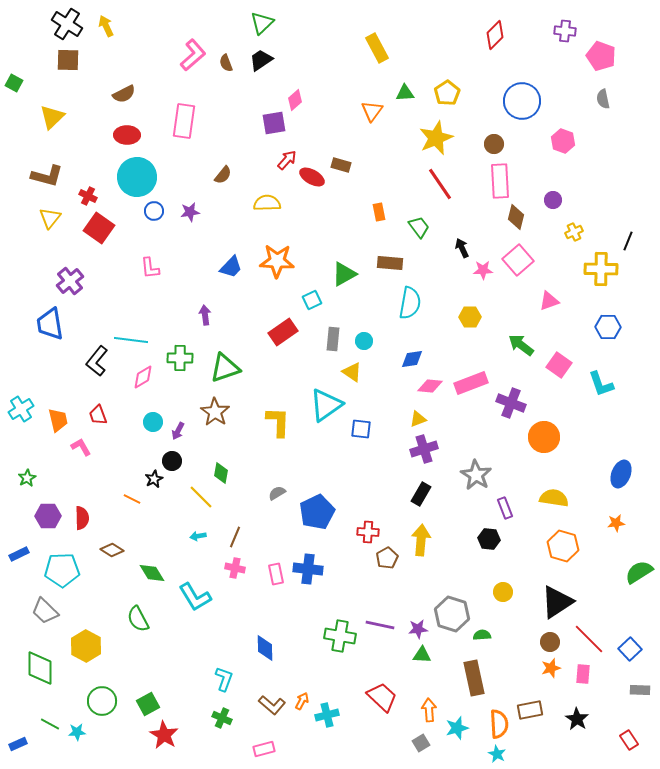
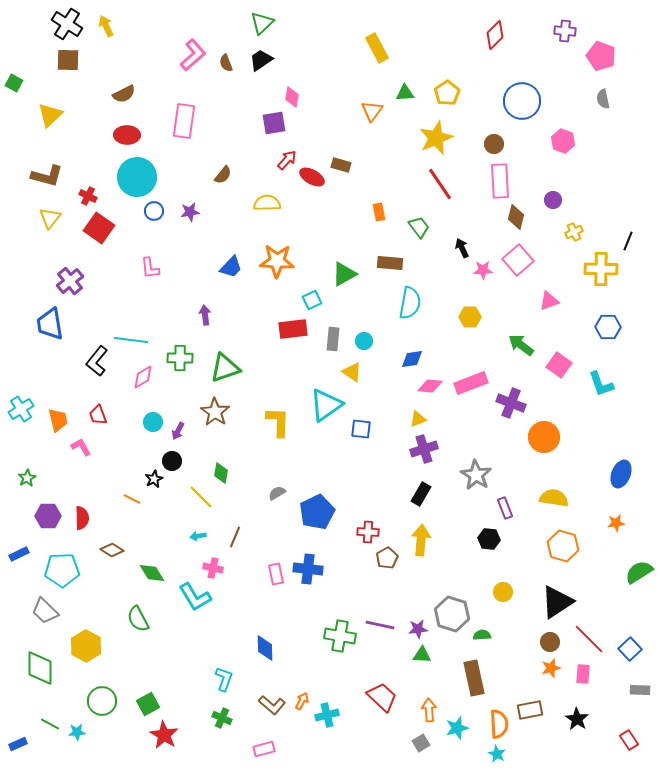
pink diamond at (295, 100): moved 3 px left, 3 px up; rotated 40 degrees counterclockwise
yellow triangle at (52, 117): moved 2 px left, 2 px up
red rectangle at (283, 332): moved 10 px right, 3 px up; rotated 28 degrees clockwise
pink cross at (235, 568): moved 22 px left
